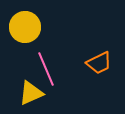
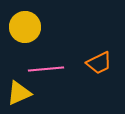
pink line: rotated 72 degrees counterclockwise
yellow triangle: moved 12 px left
